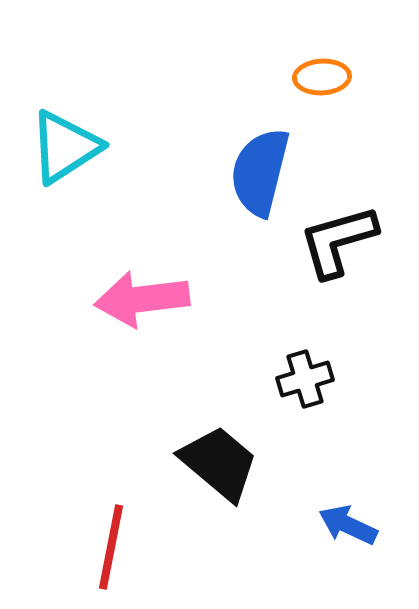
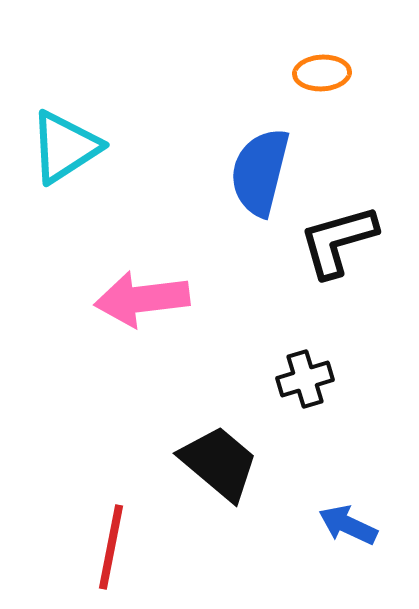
orange ellipse: moved 4 px up
